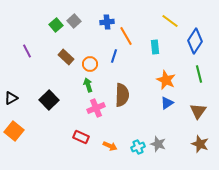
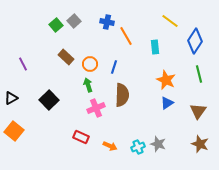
blue cross: rotated 16 degrees clockwise
purple line: moved 4 px left, 13 px down
blue line: moved 11 px down
